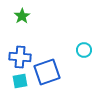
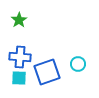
green star: moved 3 px left, 4 px down
cyan circle: moved 6 px left, 14 px down
cyan square: moved 1 px left, 3 px up; rotated 14 degrees clockwise
